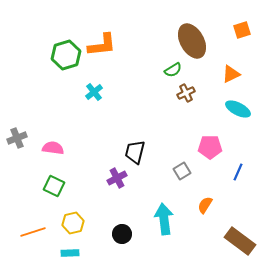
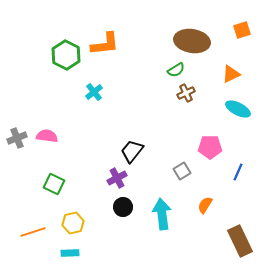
brown ellipse: rotated 52 degrees counterclockwise
orange L-shape: moved 3 px right, 1 px up
green hexagon: rotated 16 degrees counterclockwise
green semicircle: moved 3 px right
pink semicircle: moved 6 px left, 12 px up
black trapezoid: moved 3 px left, 1 px up; rotated 25 degrees clockwise
green square: moved 2 px up
cyan arrow: moved 2 px left, 5 px up
black circle: moved 1 px right, 27 px up
brown rectangle: rotated 28 degrees clockwise
